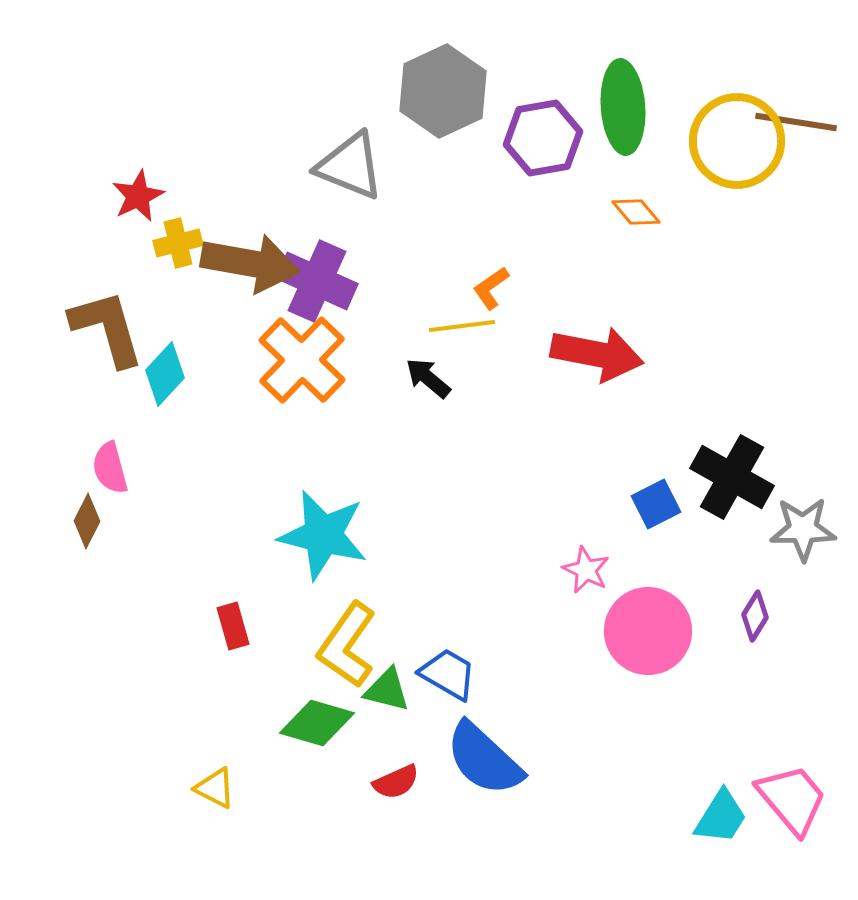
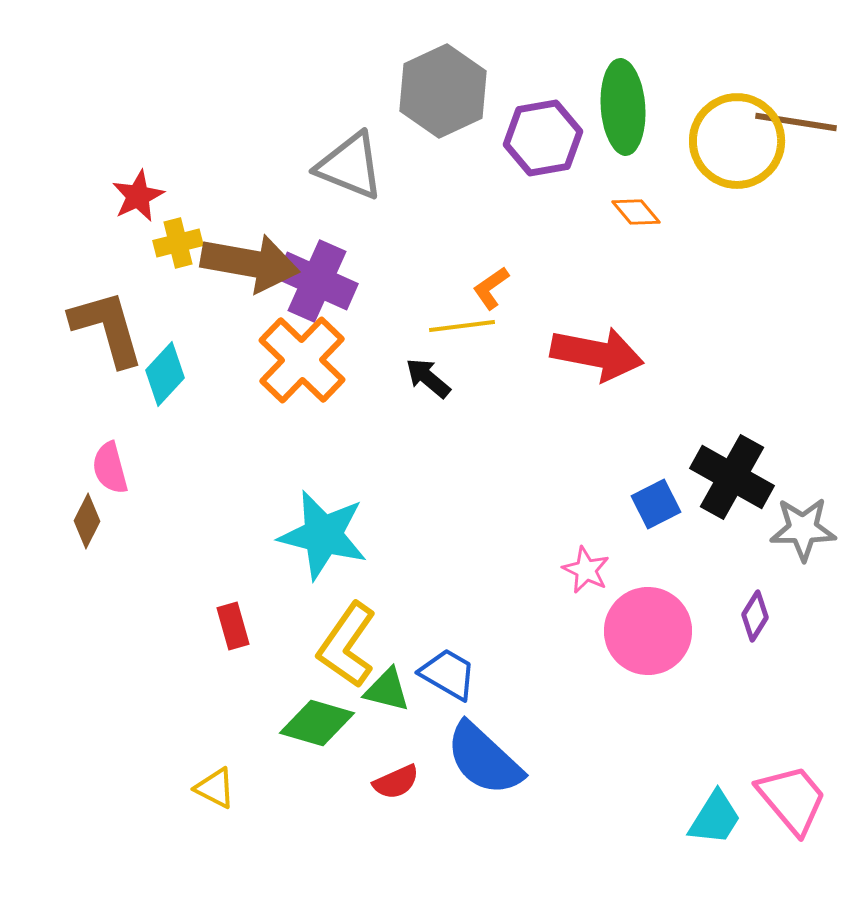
cyan trapezoid: moved 6 px left, 1 px down
